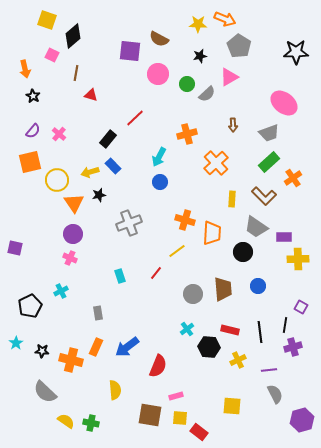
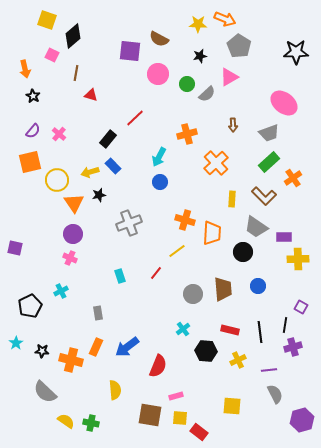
cyan cross at (187, 329): moved 4 px left
black hexagon at (209, 347): moved 3 px left, 4 px down
